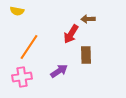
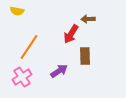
brown rectangle: moved 1 px left, 1 px down
pink cross: rotated 24 degrees counterclockwise
